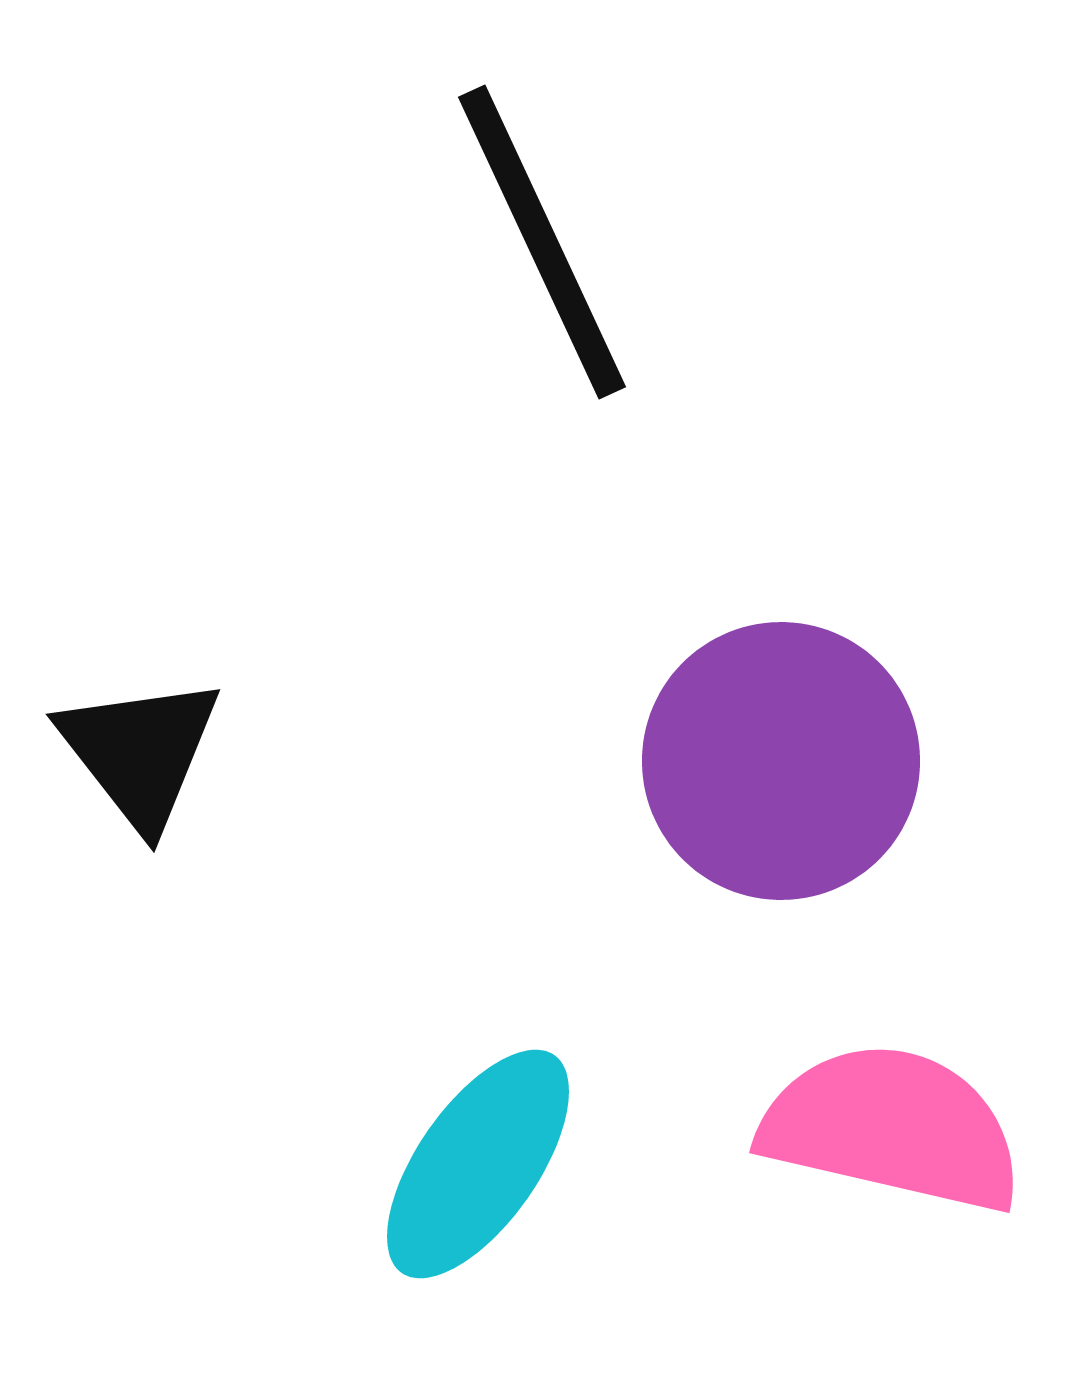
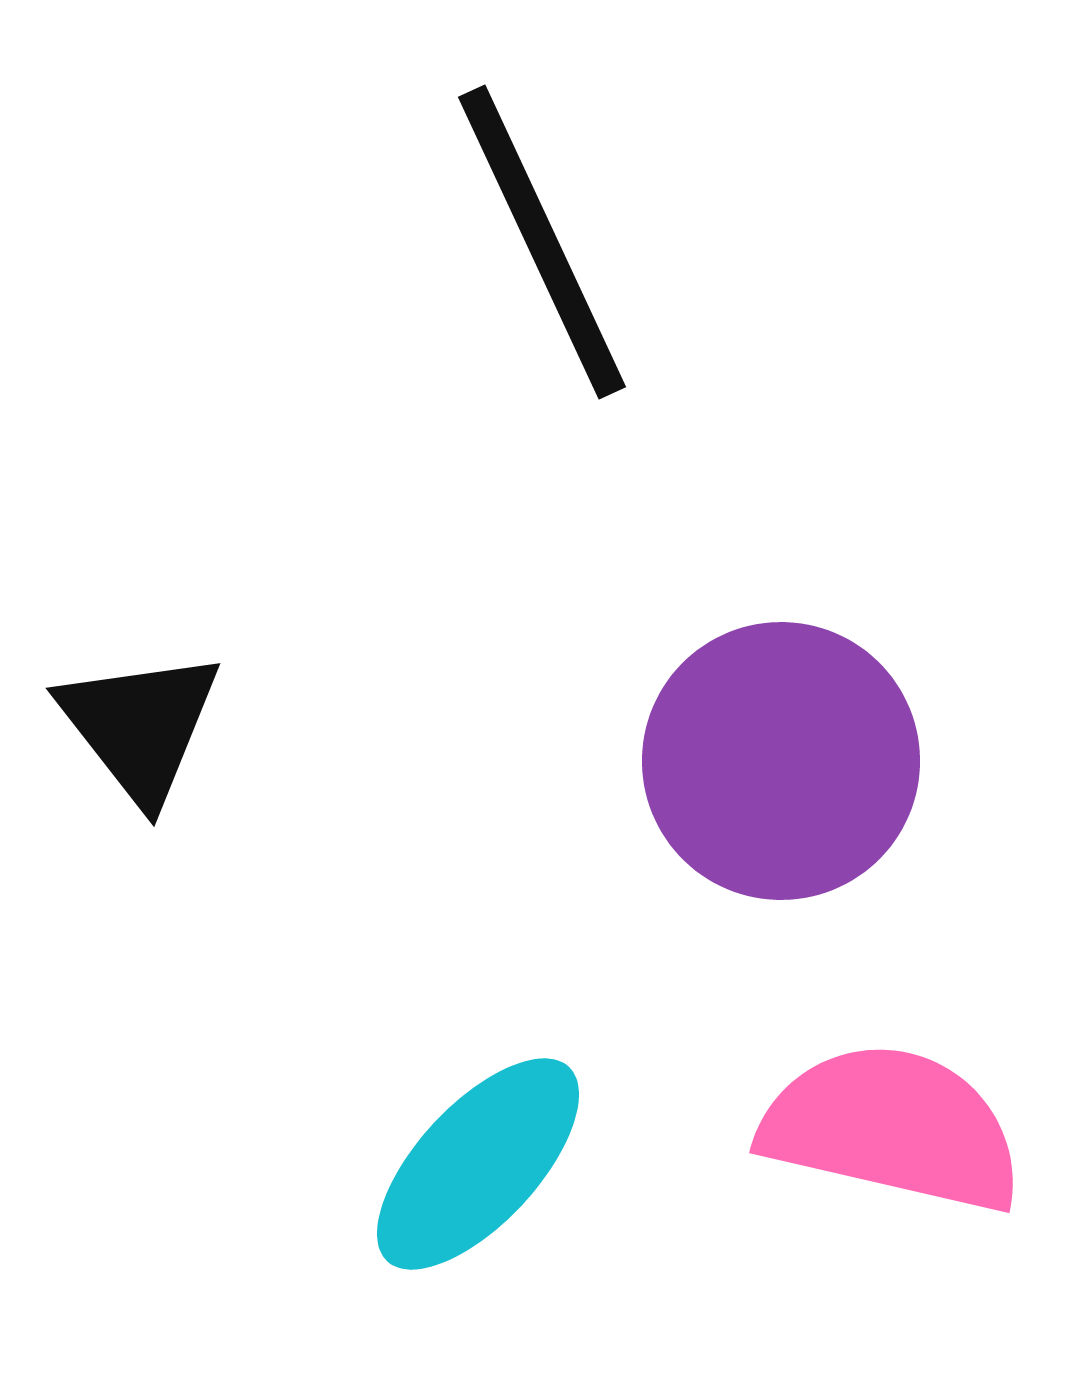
black triangle: moved 26 px up
cyan ellipse: rotated 8 degrees clockwise
